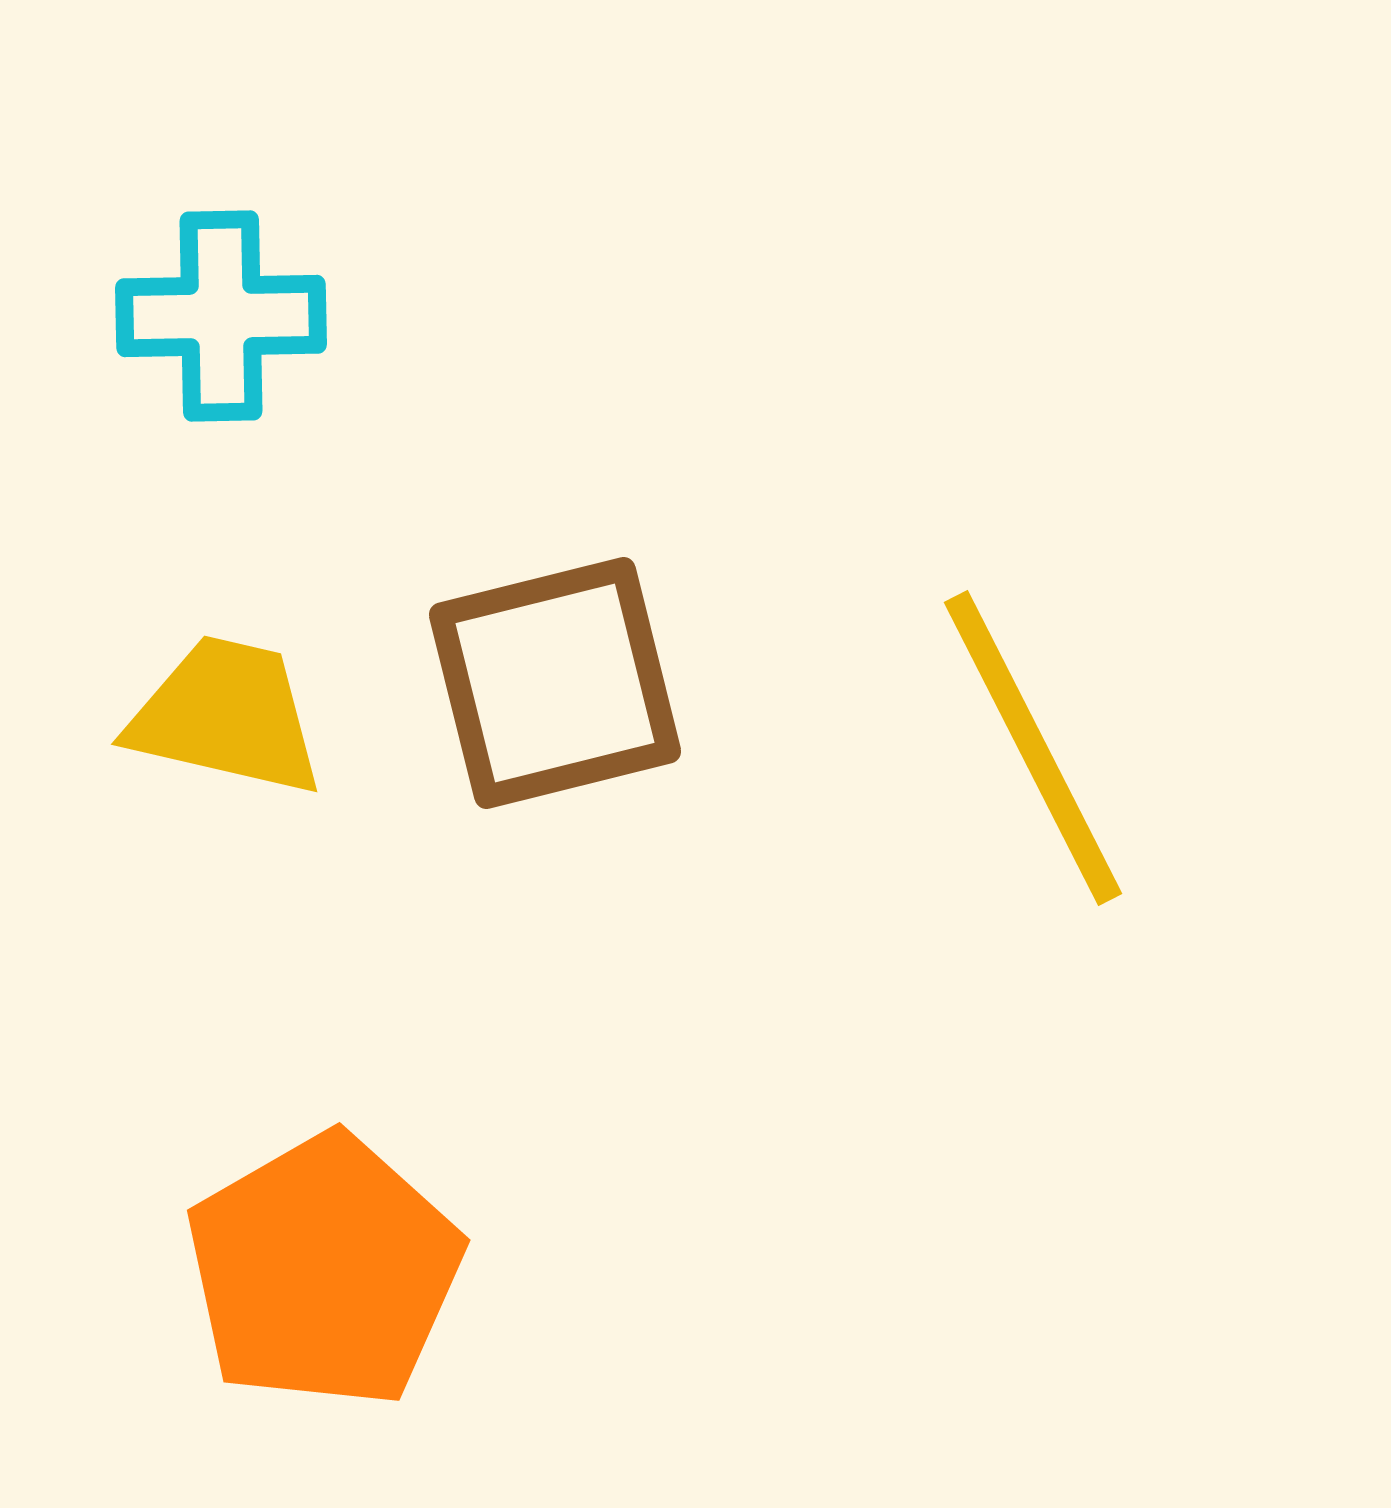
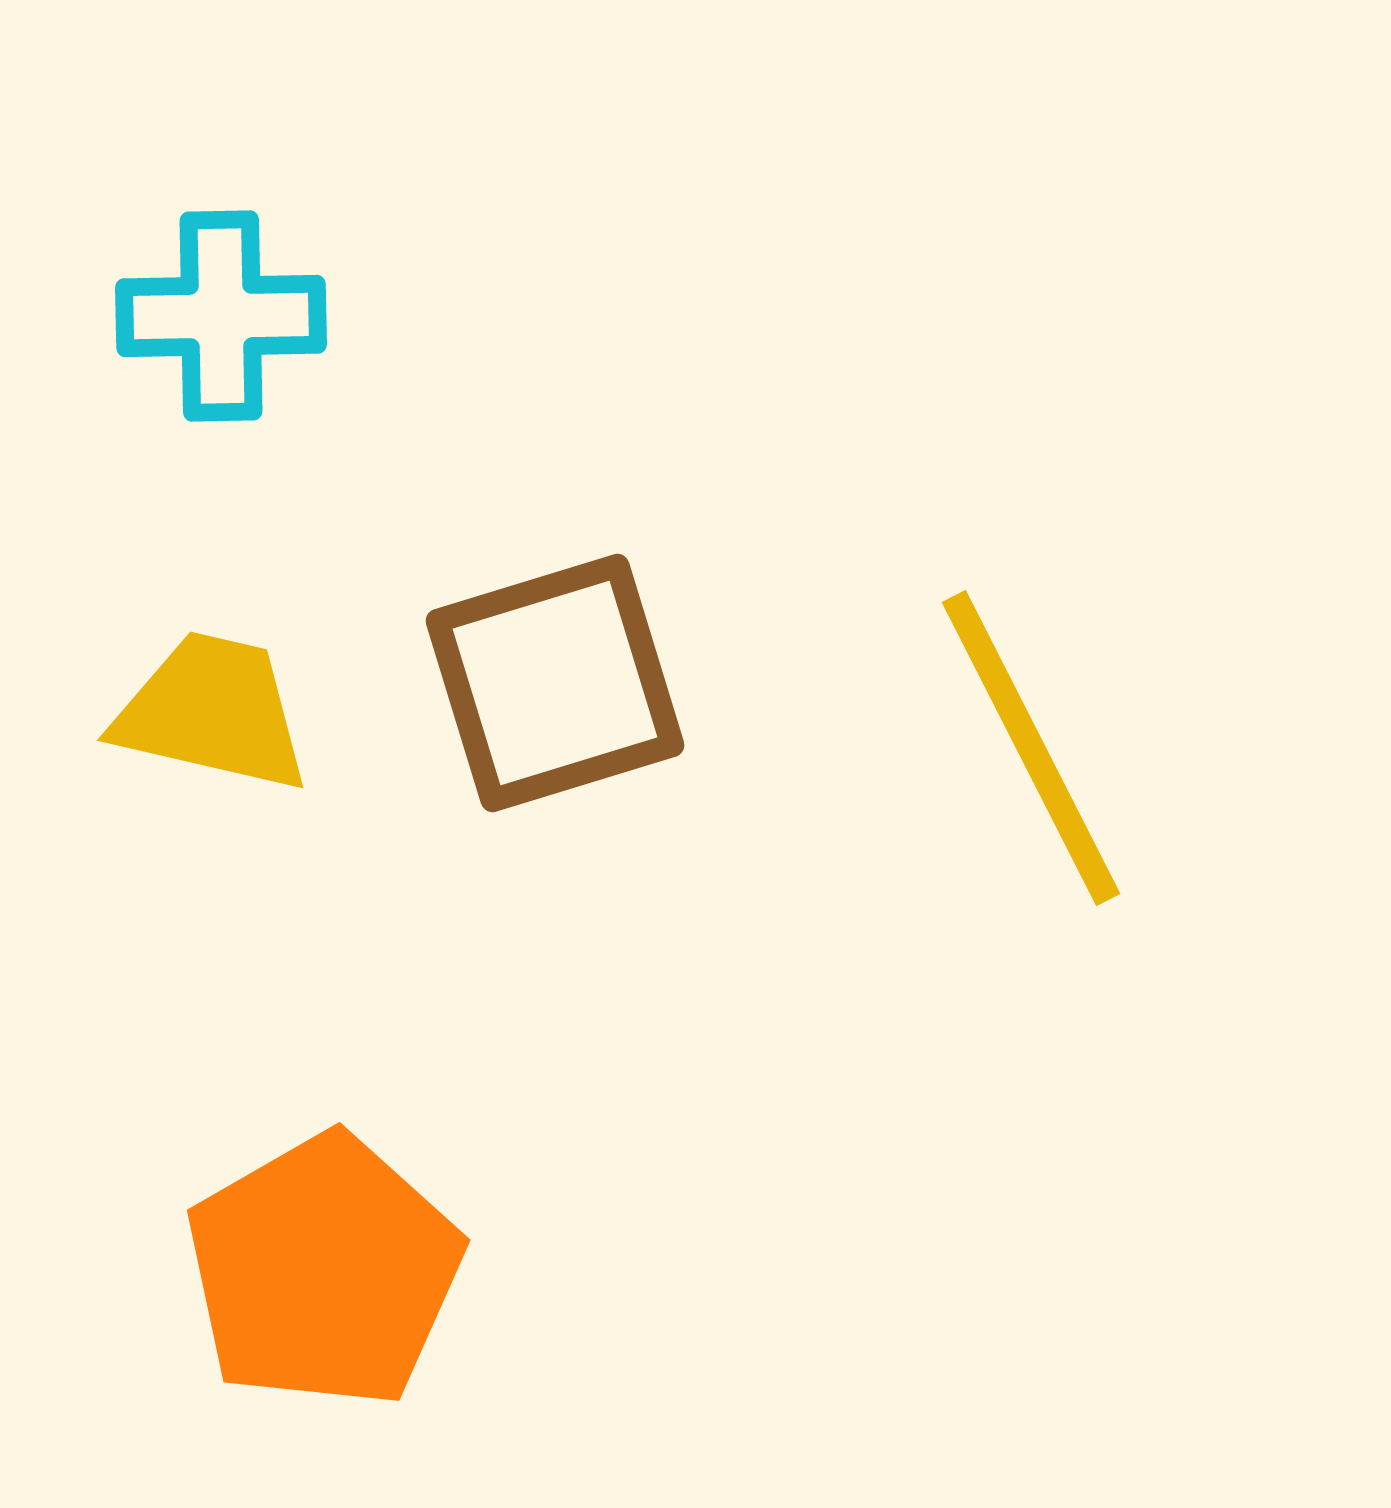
brown square: rotated 3 degrees counterclockwise
yellow trapezoid: moved 14 px left, 4 px up
yellow line: moved 2 px left
